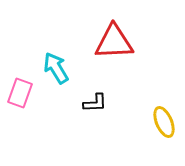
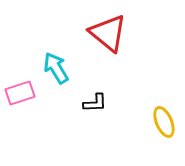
red triangle: moved 6 px left, 9 px up; rotated 42 degrees clockwise
pink rectangle: rotated 52 degrees clockwise
